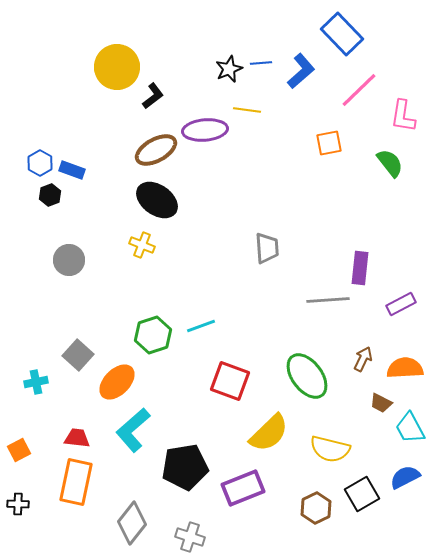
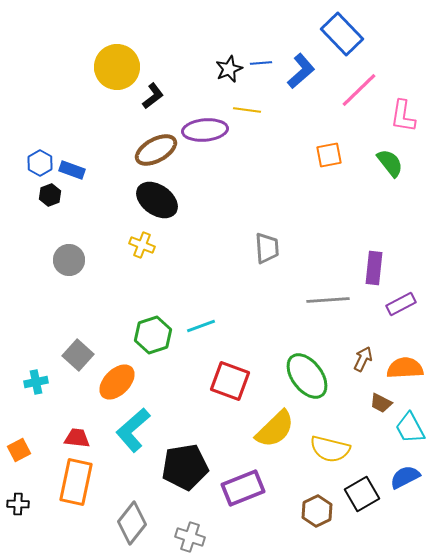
orange square at (329, 143): moved 12 px down
purple rectangle at (360, 268): moved 14 px right
yellow semicircle at (269, 433): moved 6 px right, 4 px up
brown hexagon at (316, 508): moved 1 px right, 3 px down
